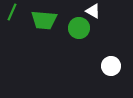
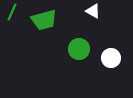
green trapezoid: rotated 20 degrees counterclockwise
green circle: moved 21 px down
white circle: moved 8 px up
